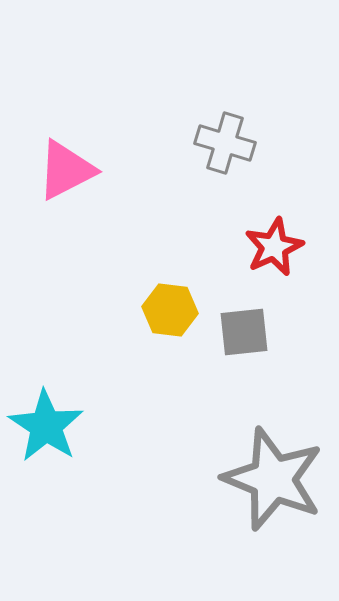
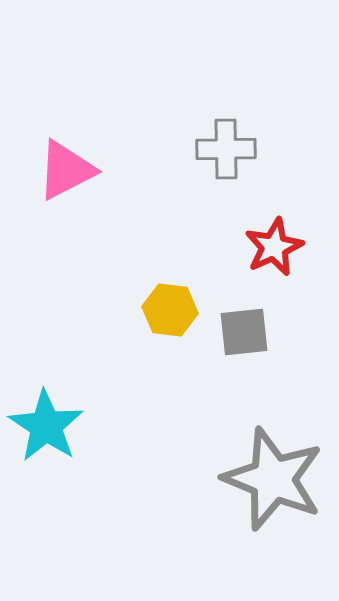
gray cross: moved 1 px right, 6 px down; rotated 18 degrees counterclockwise
